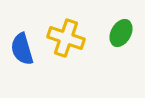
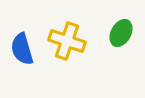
yellow cross: moved 1 px right, 3 px down
